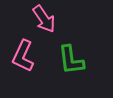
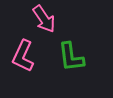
green L-shape: moved 3 px up
